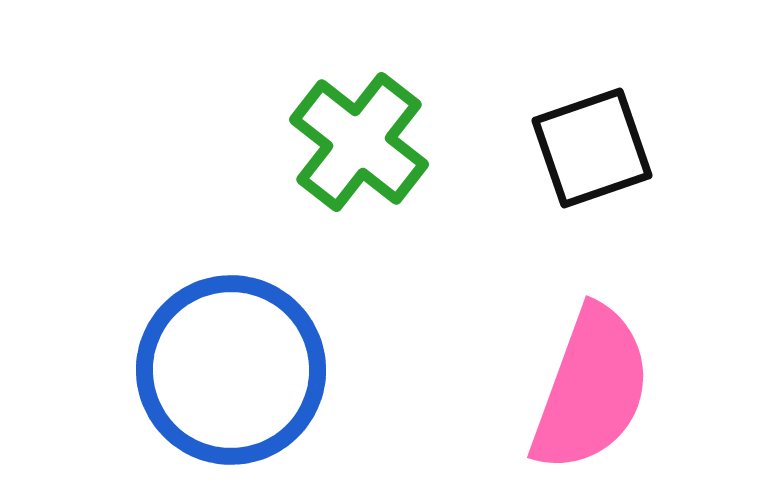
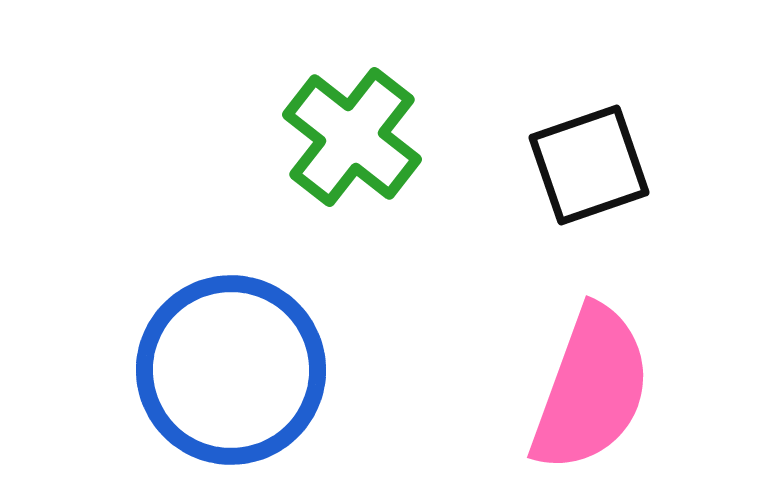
green cross: moved 7 px left, 5 px up
black square: moved 3 px left, 17 px down
